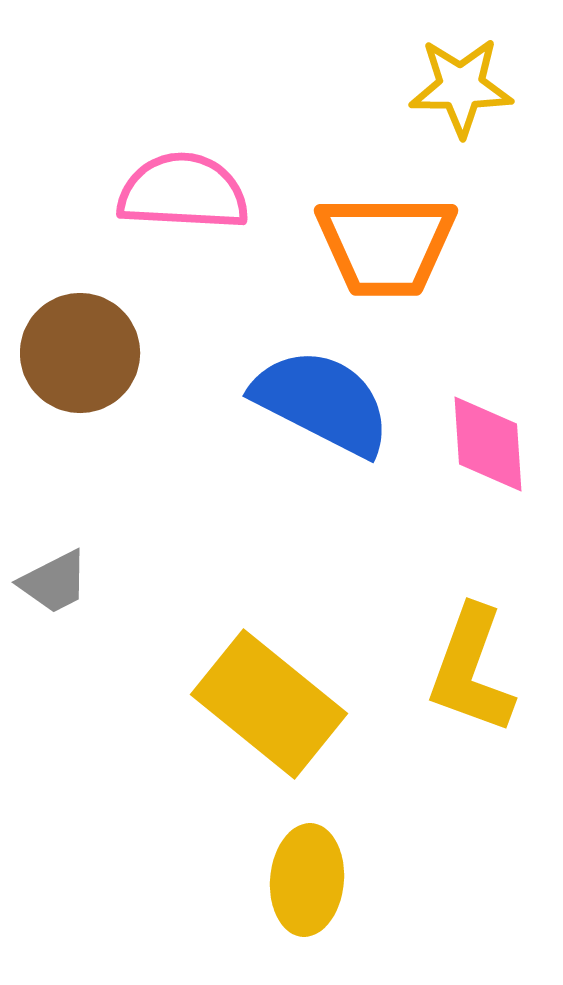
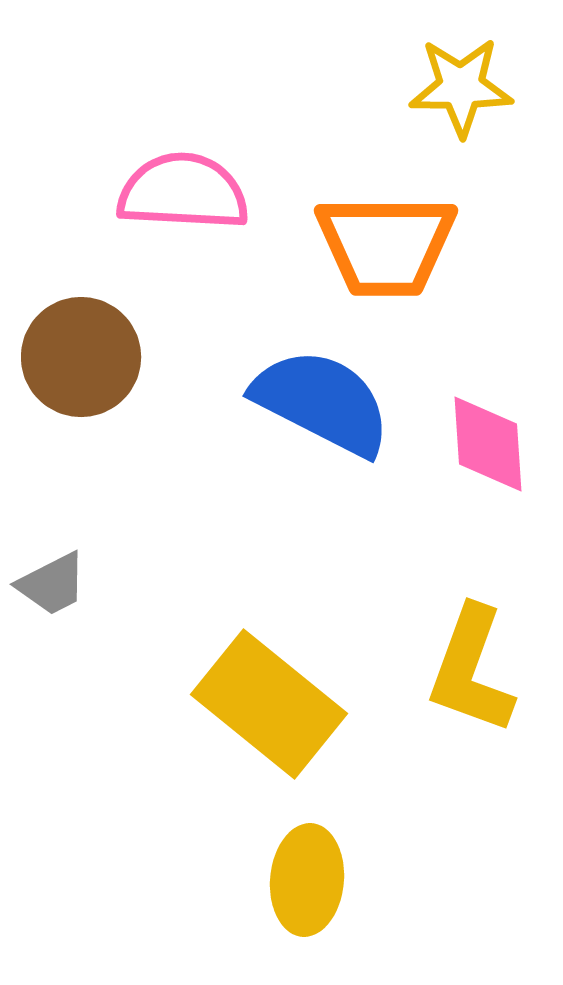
brown circle: moved 1 px right, 4 px down
gray trapezoid: moved 2 px left, 2 px down
